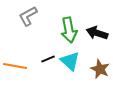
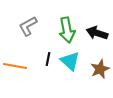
gray L-shape: moved 10 px down
green arrow: moved 2 px left
black line: rotated 56 degrees counterclockwise
brown star: rotated 24 degrees clockwise
